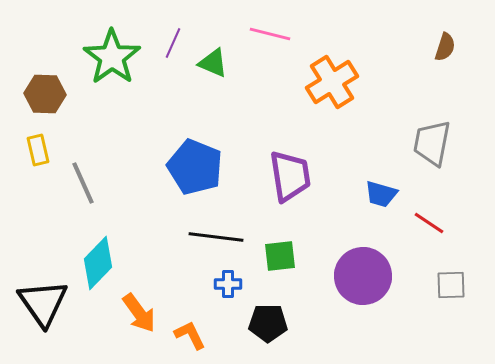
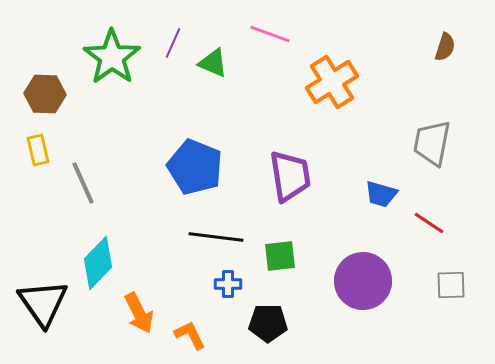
pink line: rotated 6 degrees clockwise
purple circle: moved 5 px down
orange arrow: rotated 9 degrees clockwise
